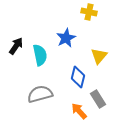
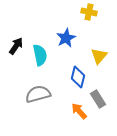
gray semicircle: moved 2 px left
